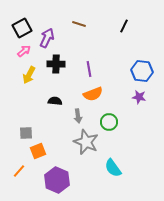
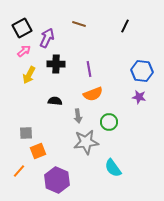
black line: moved 1 px right
gray star: rotated 30 degrees counterclockwise
